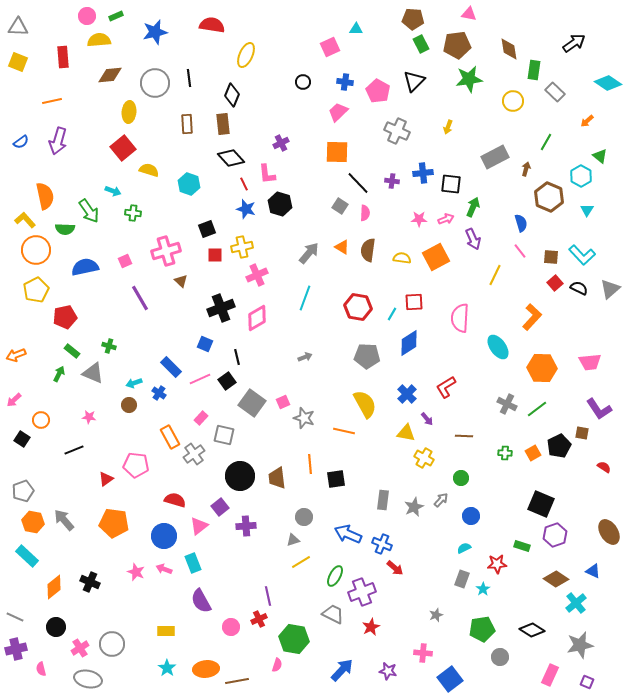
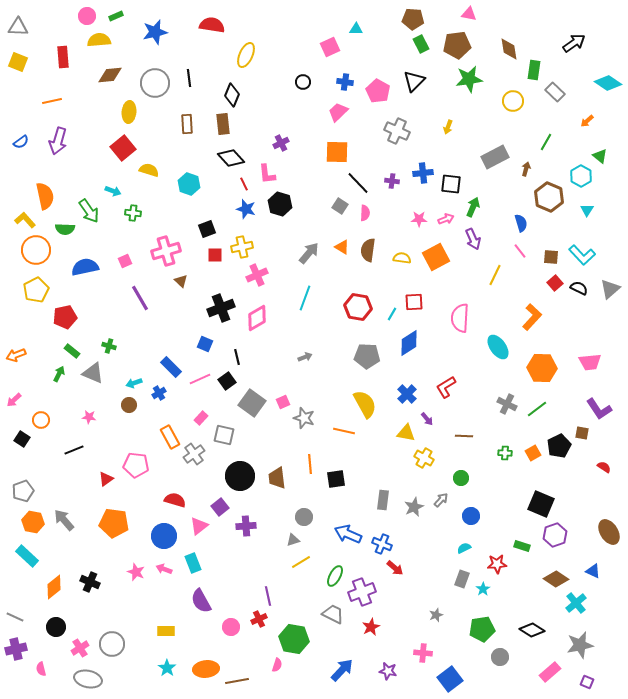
blue cross at (159, 393): rotated 24 degrees clockwise
pink rectangle at (550, 675): moved 3 px up; rotated 25 degrees clockwise
